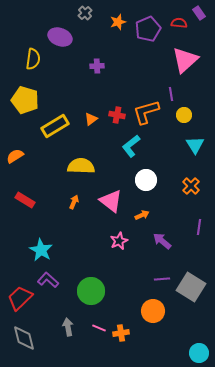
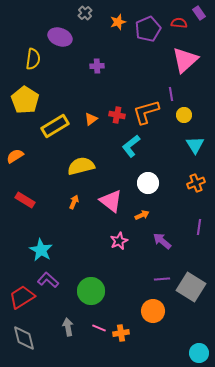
yellow pentagon at (25, 100): rotated 16 degrees clockwise
yellow semicircle at (81, 166): rotated 16 degrees counterclockwise
white circle at (146, 180): moved 2 px right, 3 px down
orange cross at (191, 186): moved 5 px right, 3 px up; rotated 24 degrees clockwise
red trapezoid at (20, 298): moved 2 px right, 1 px up; rotated 12 degrees clockwise
